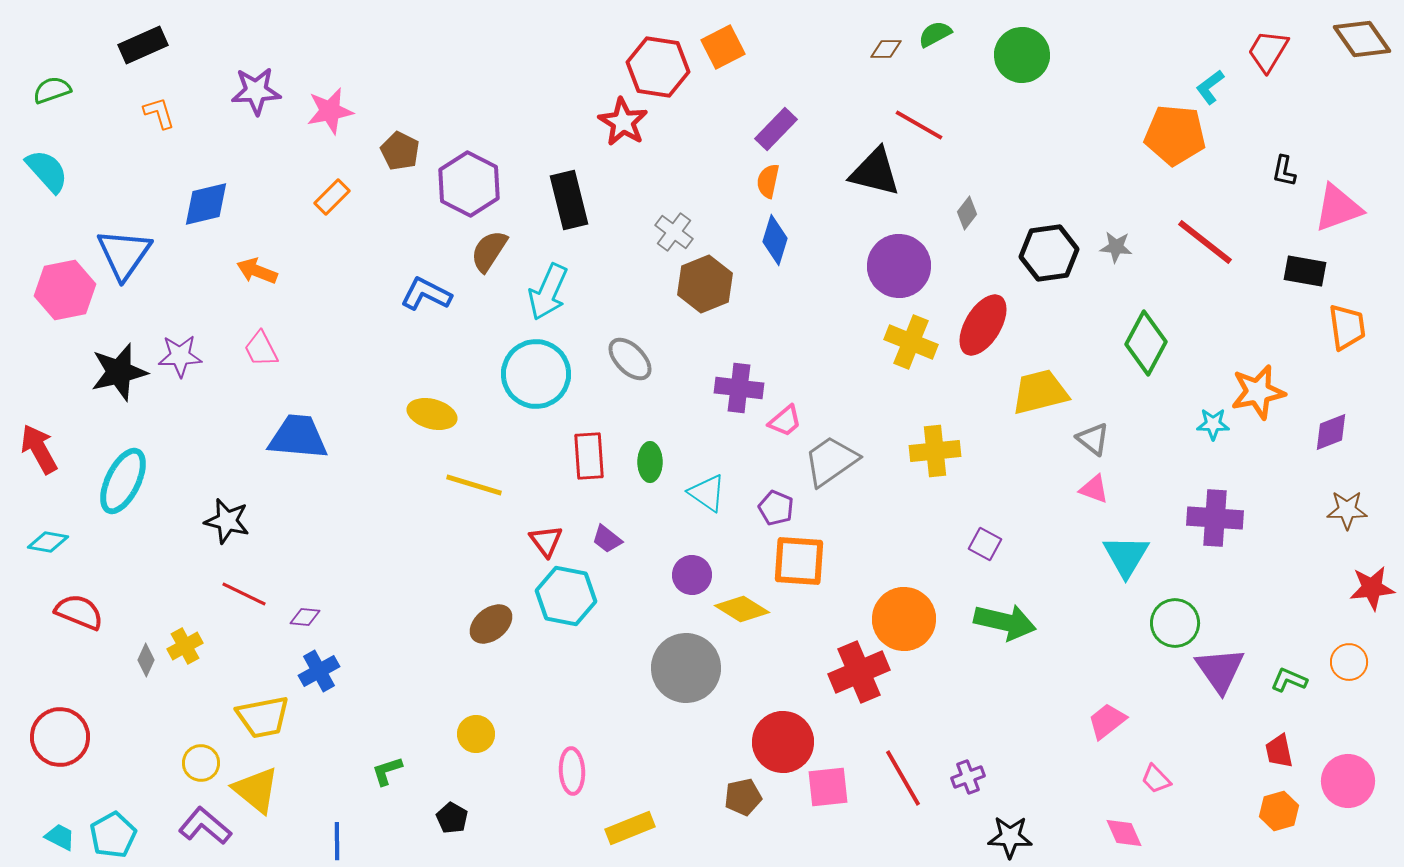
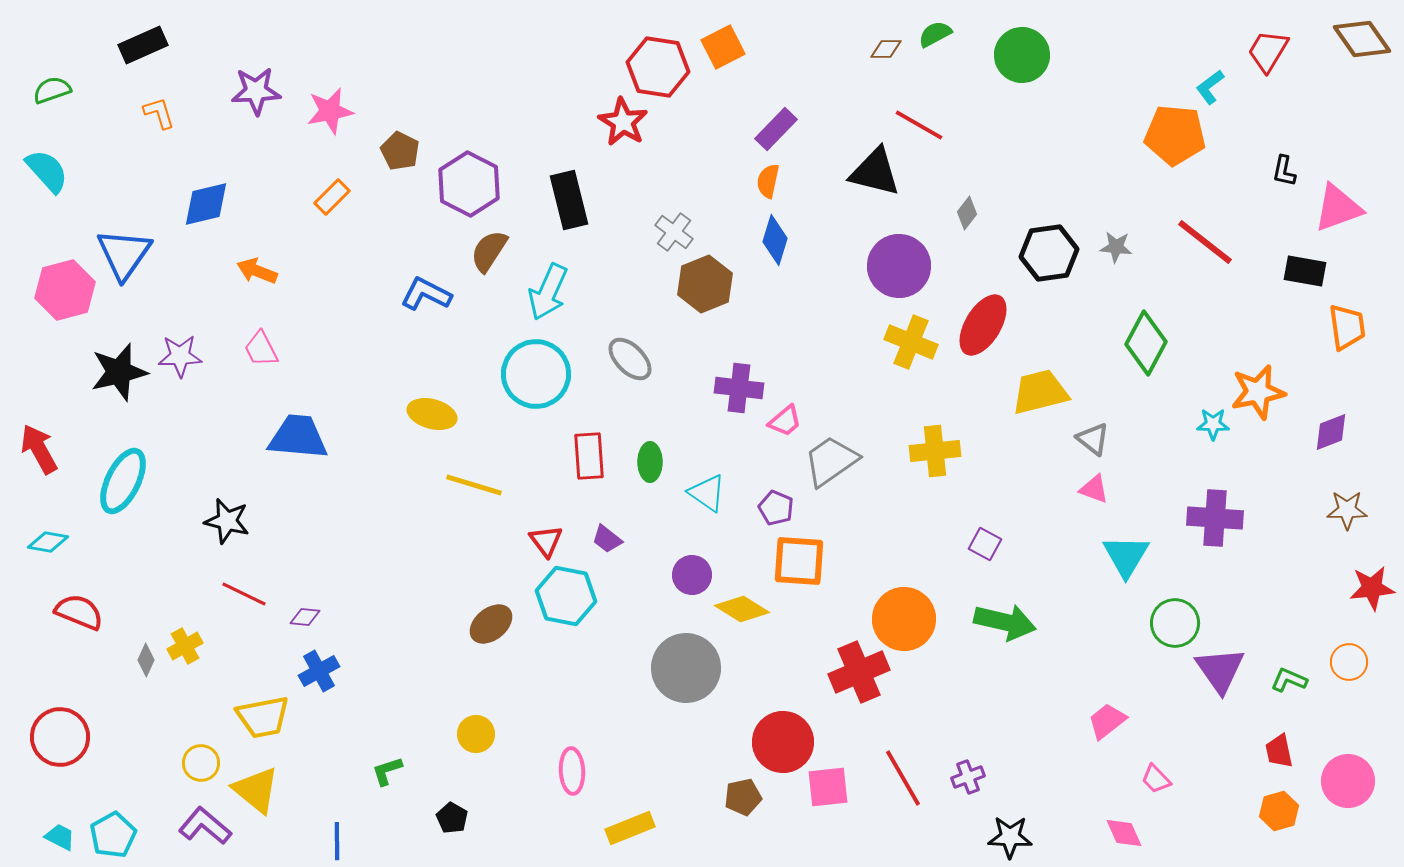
pink hexagon at (65, 290): rotated 4 degrees counterclockwise
